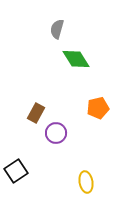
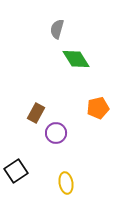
yellow ellipse: moved 20 px left, 1 px down
